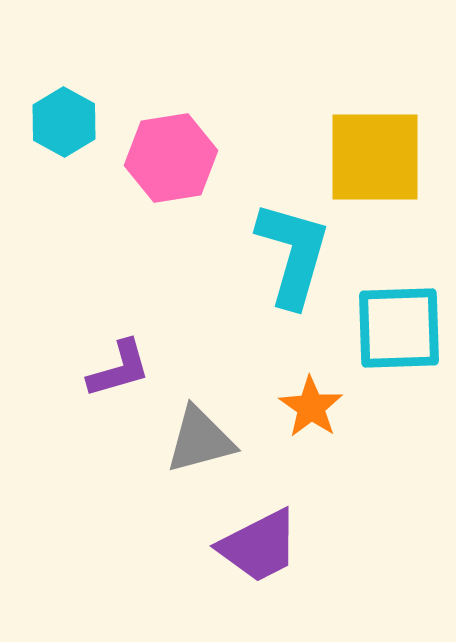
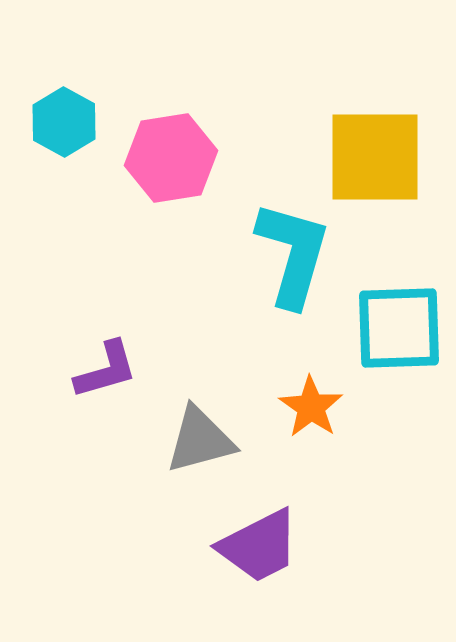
purple L-shape: moved 13 px left, 1 px down
